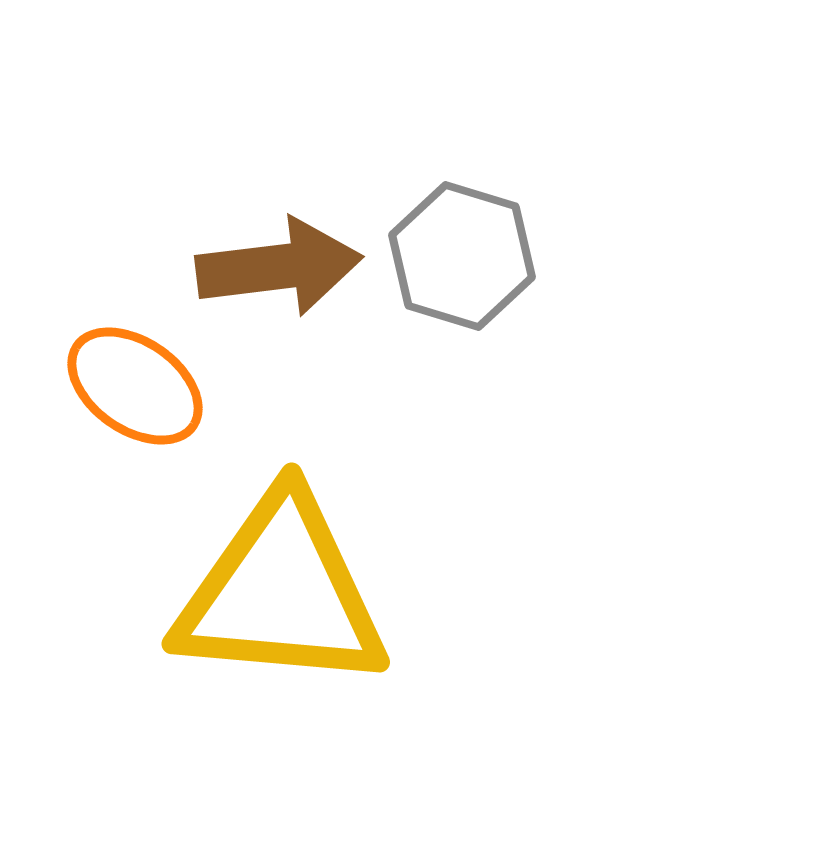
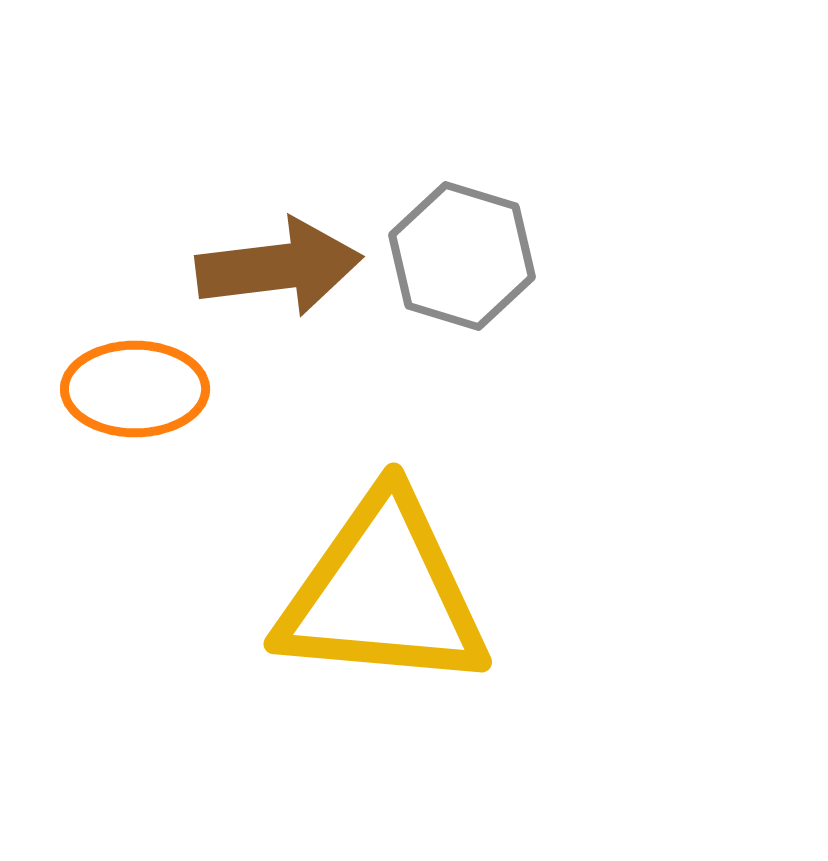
orange ellipse: moved 3 px down; rotated 35 degrees counterclockwise
yellow triangle: moved 102 px right
